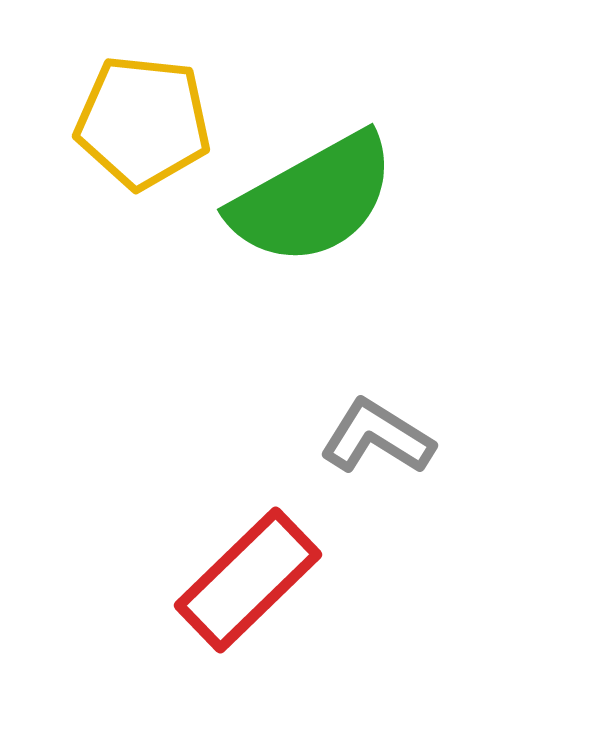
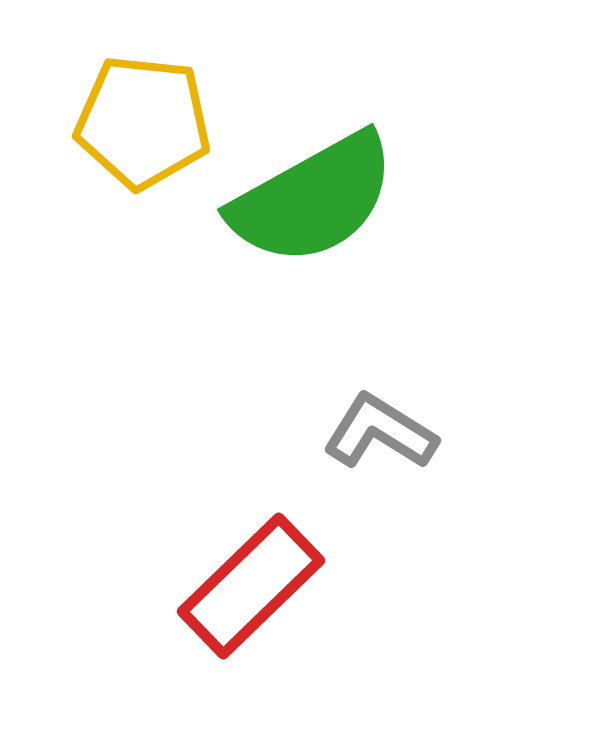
gray L-shape: moved 3 px right, 5 px up
red rectangle: moved 3 px right, 6 px down
